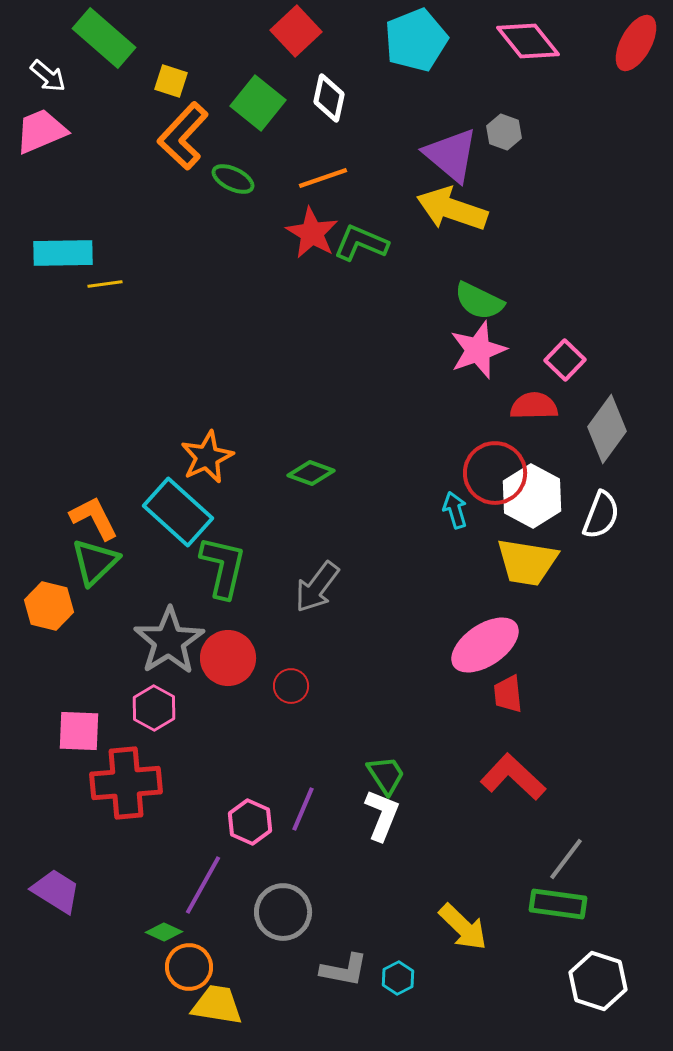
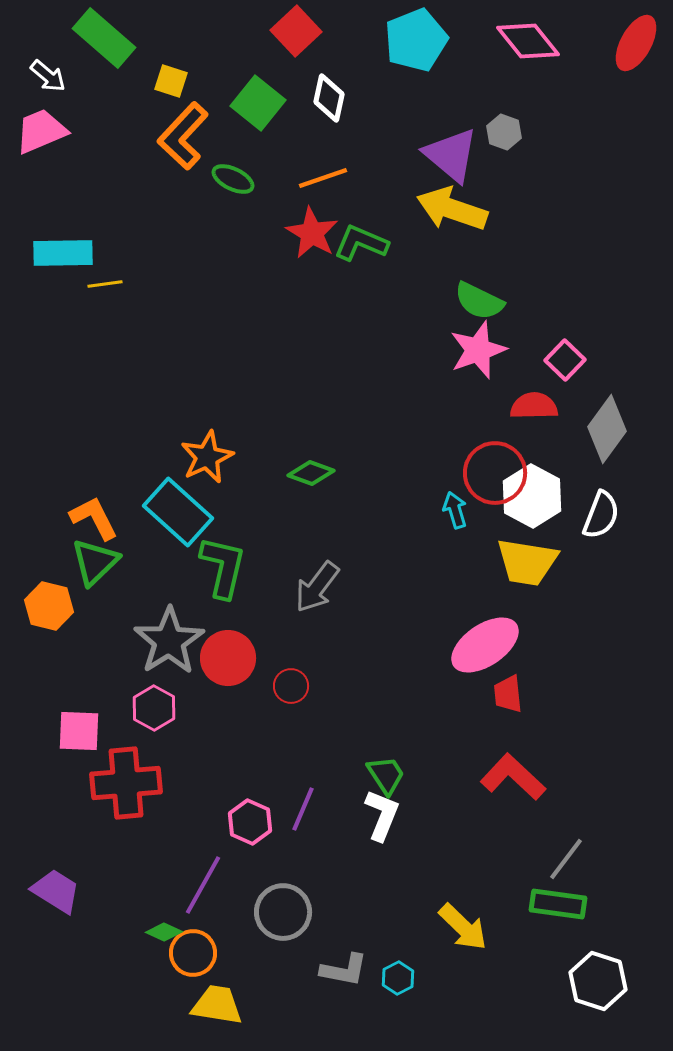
orange circle at (189, 967): moved 4 px right, 14 px up
